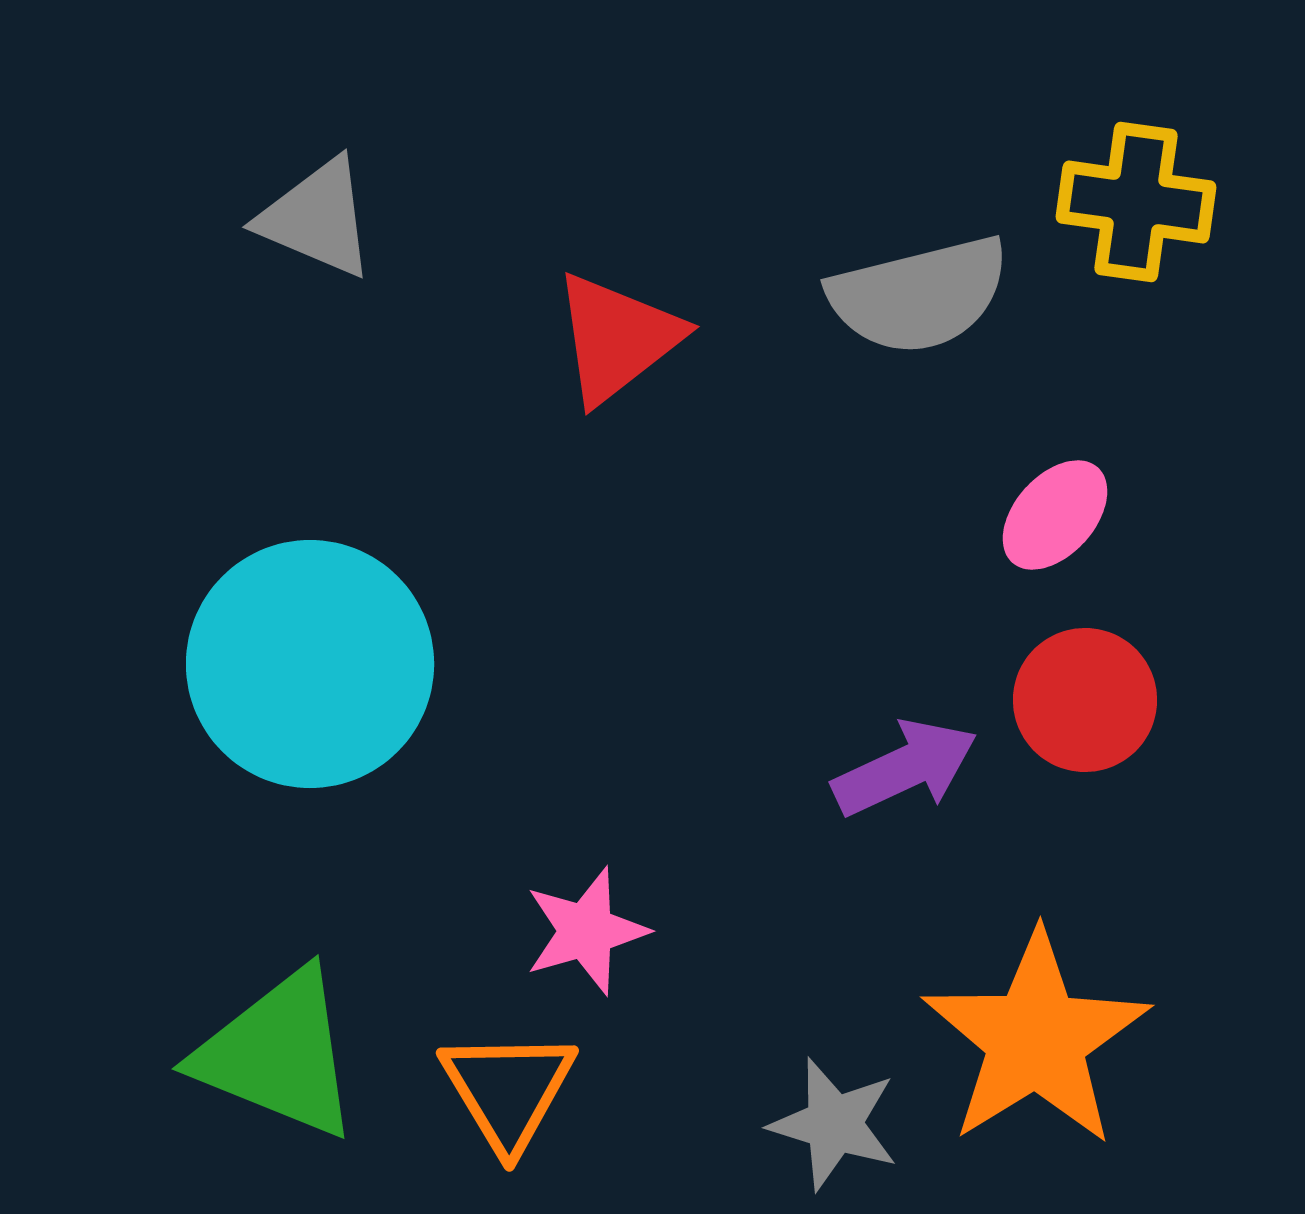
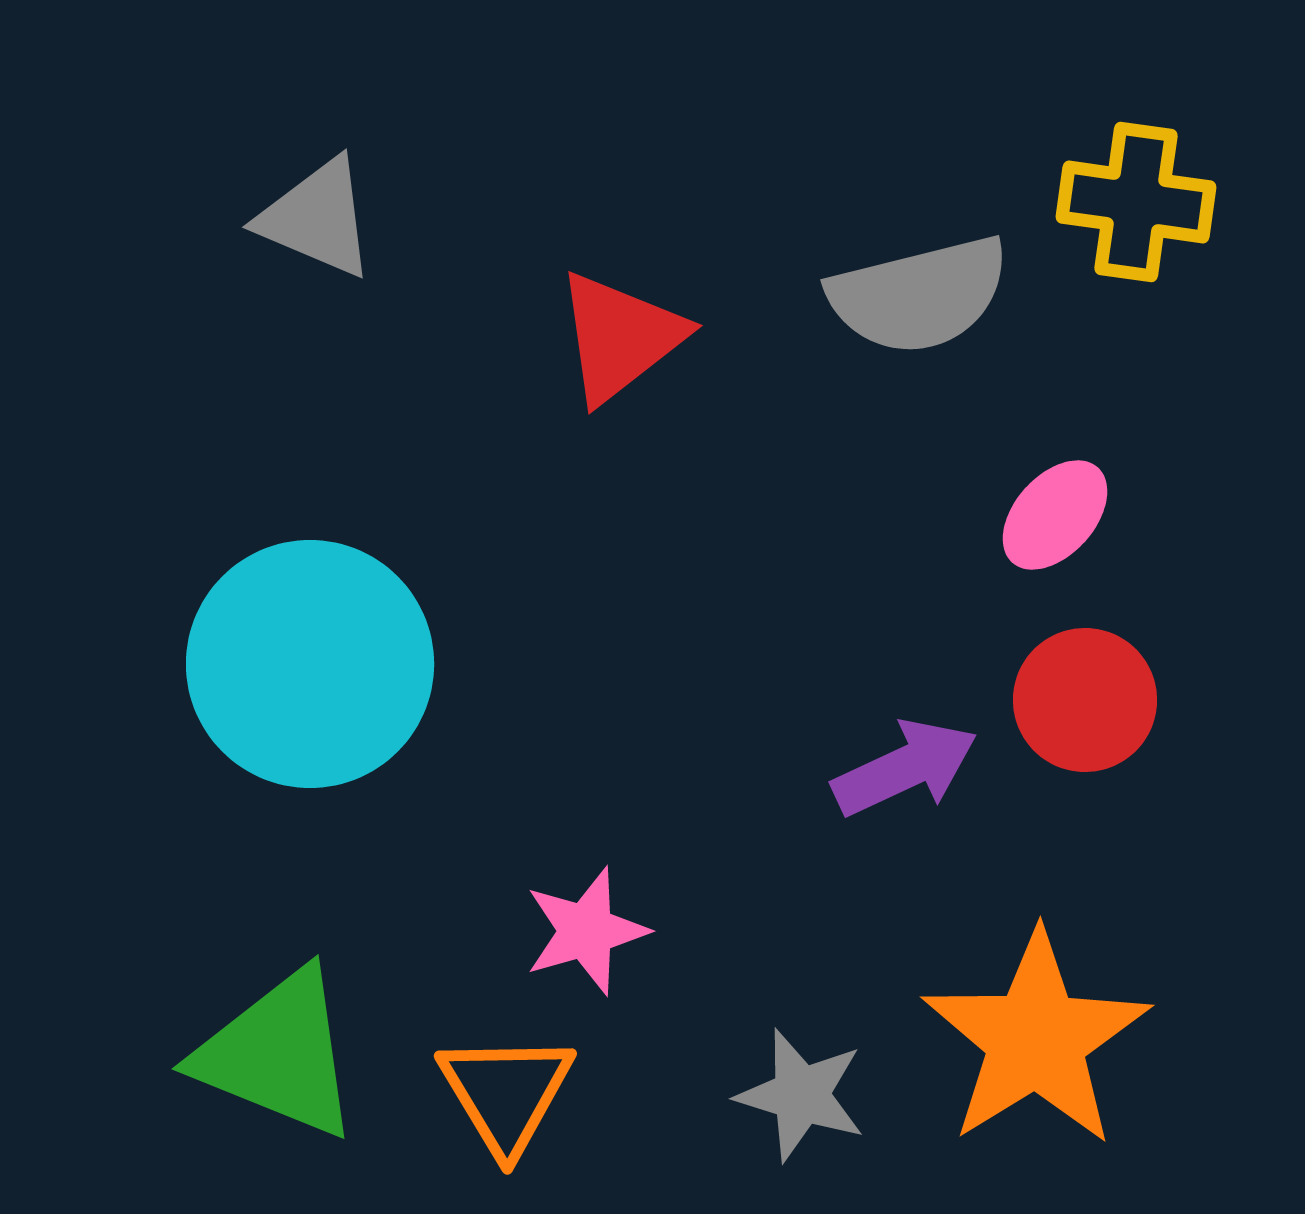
red triangle: moved 3 px right, 1 px up
orange triangle: moved 2 px left, 3 px down
gray star: moved 33 px left, 29 px up
